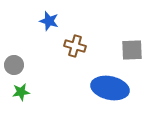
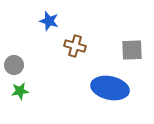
green star: moved 1 px left, 1 px up
